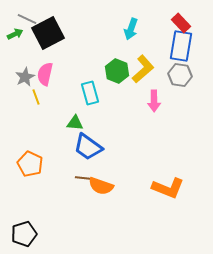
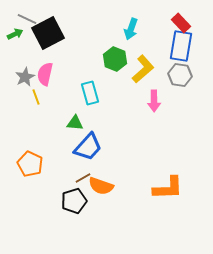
green hexagon: moved 2 px left, 12 px up
blue trapezoid: rotated 84 degrees counterclockwise
brown line: rotated 35 degrees counterclockwise
orange L-shape: rotated 24 degrees counterclockwise
black pentagon: moved 50 px right, 33 px up
